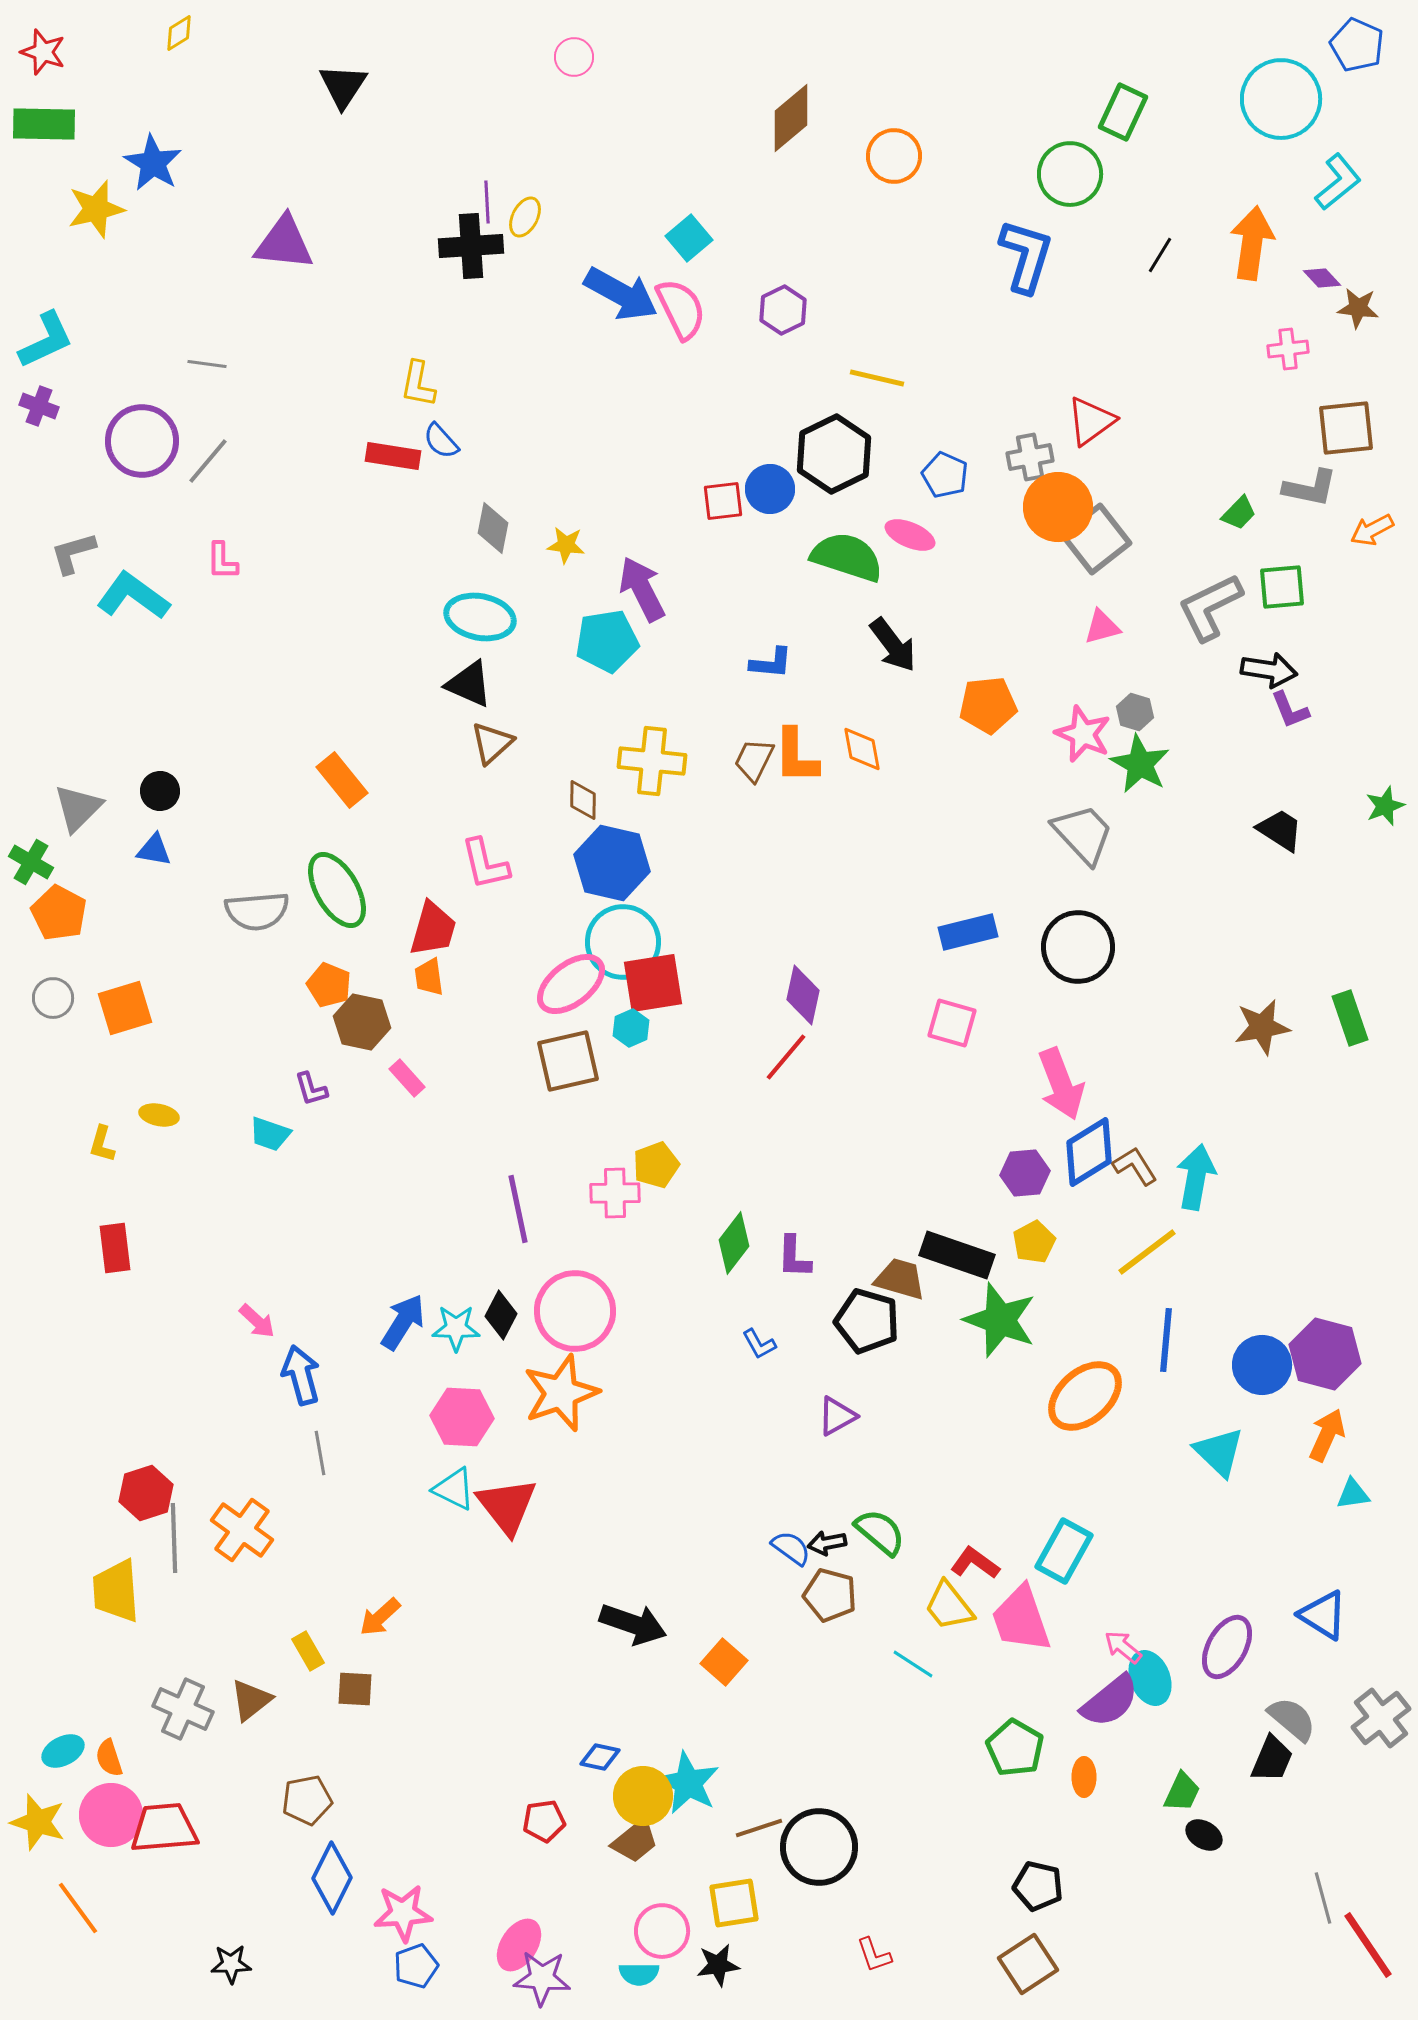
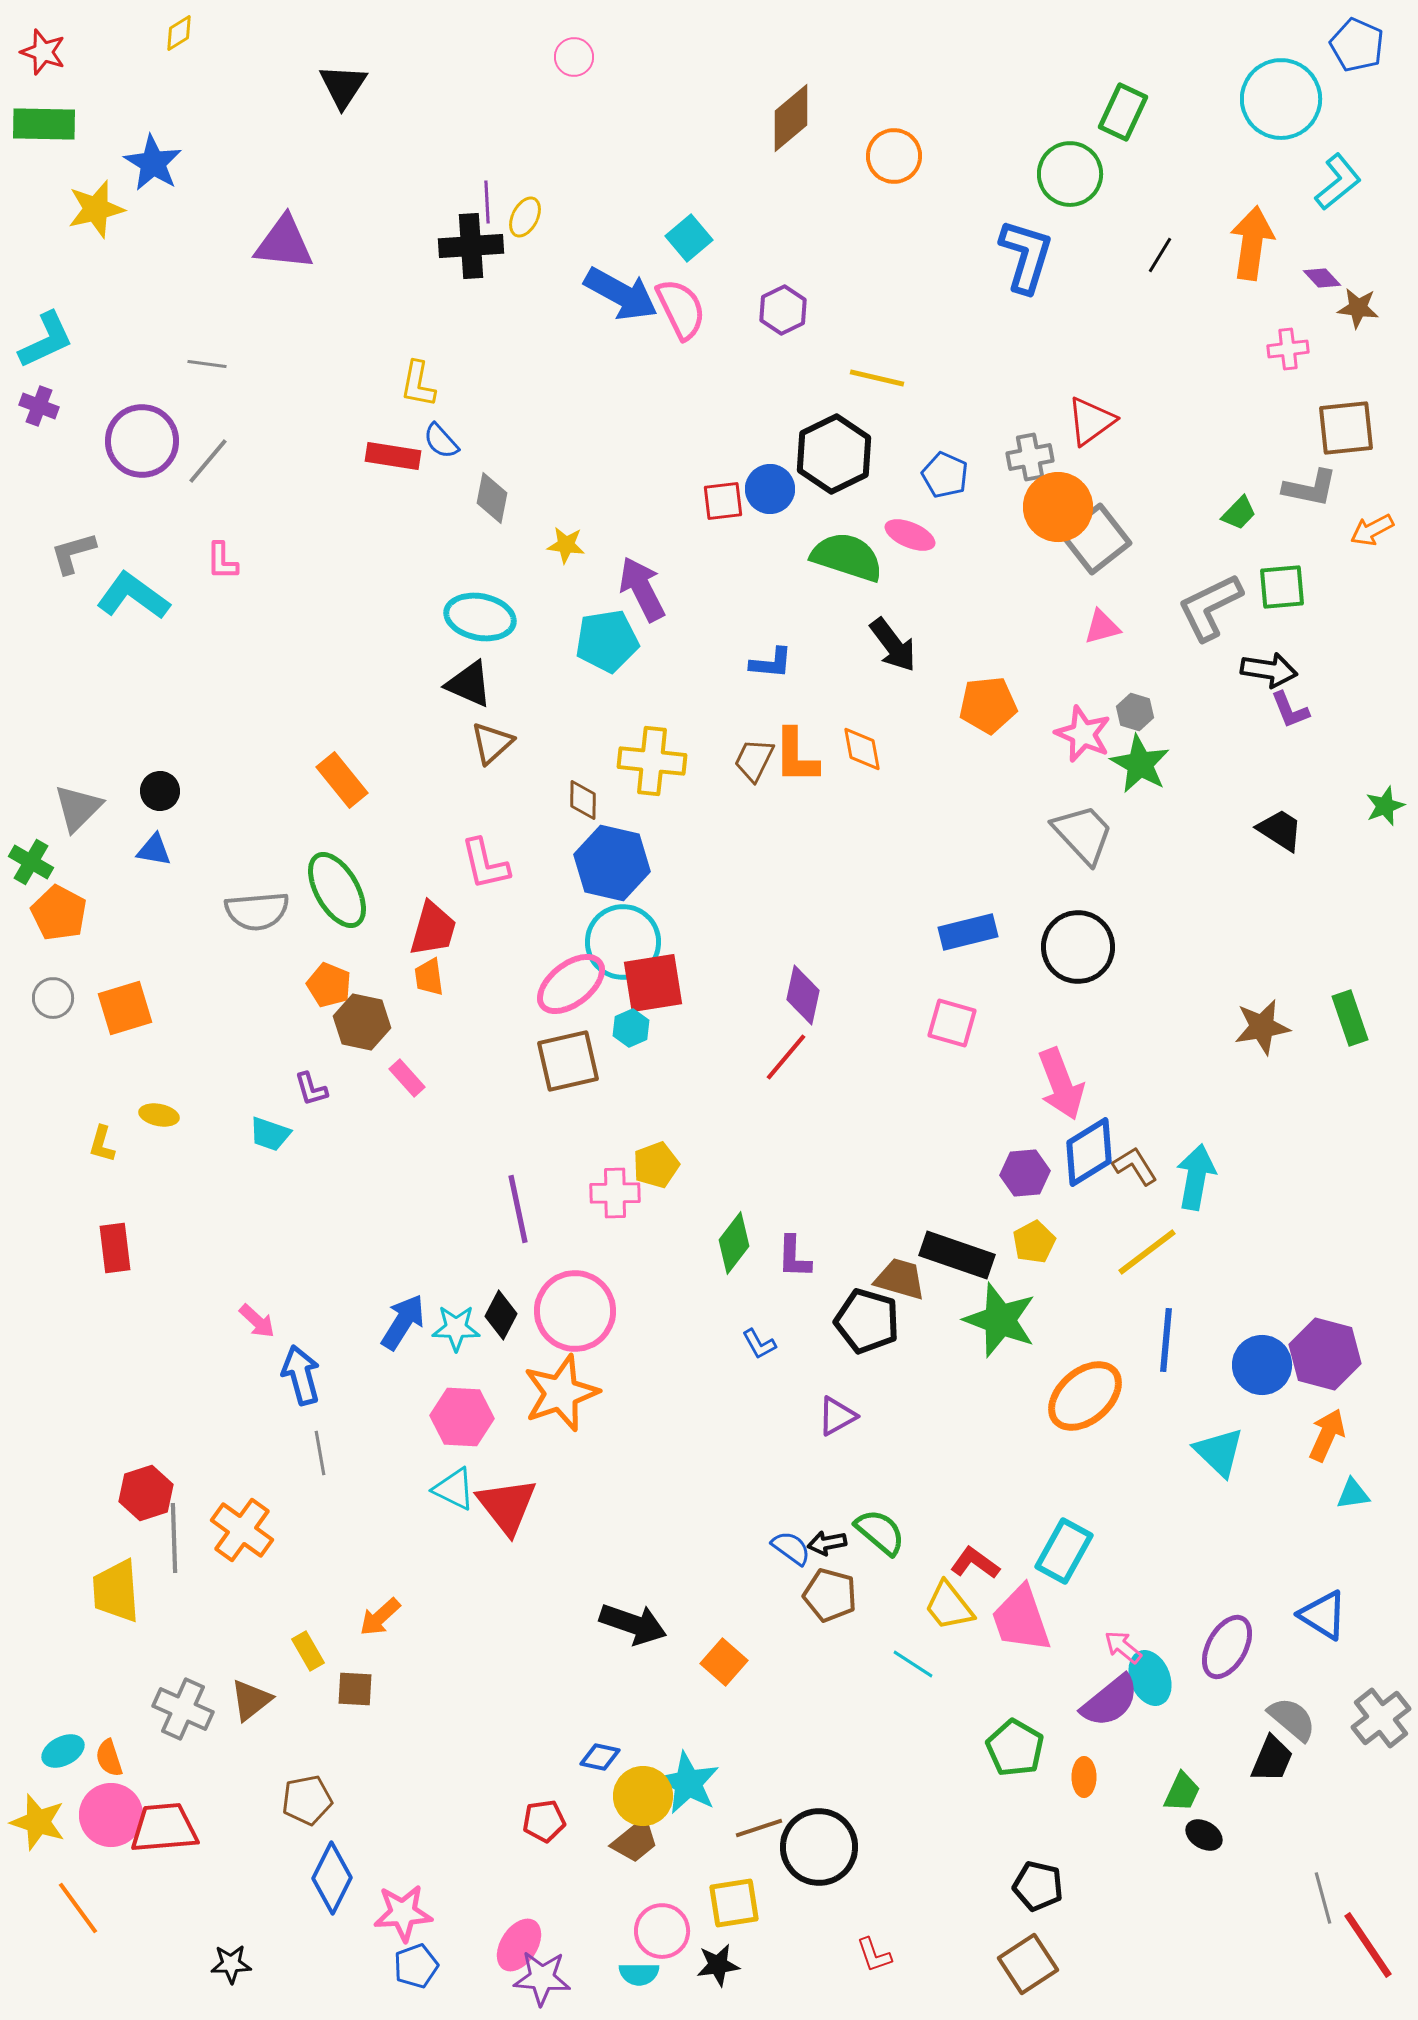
gray diamond at (493, 528): moved 1 px left, 30 px up
